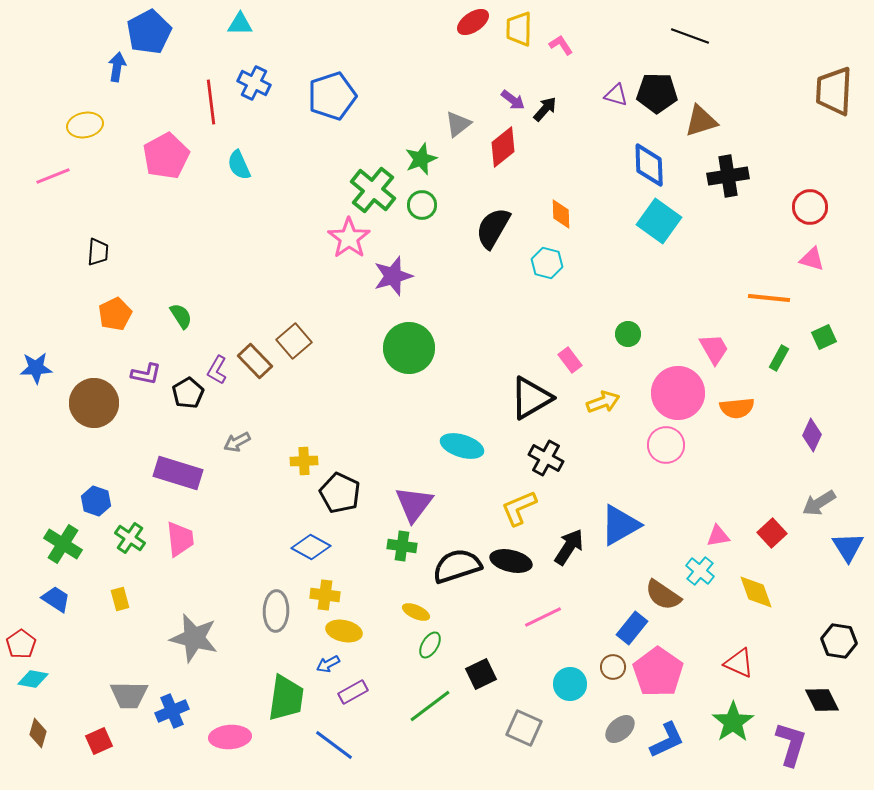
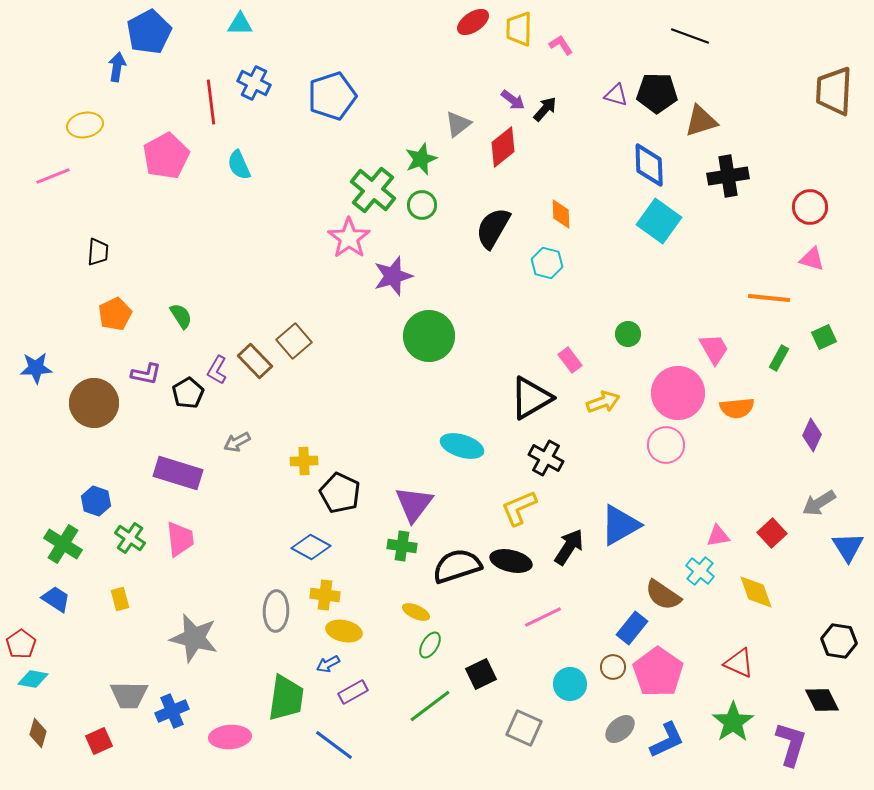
green circle at (409, 348): moved 20 px right, 12 px up
